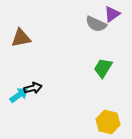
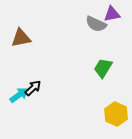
purple triangle: rotated 24 degrees clockwise
black arrow: rotated 30 degrees counterclockwise
yellow hexagon: moved 8 px right, 8 px up; rotated 10 degrees clockwise
